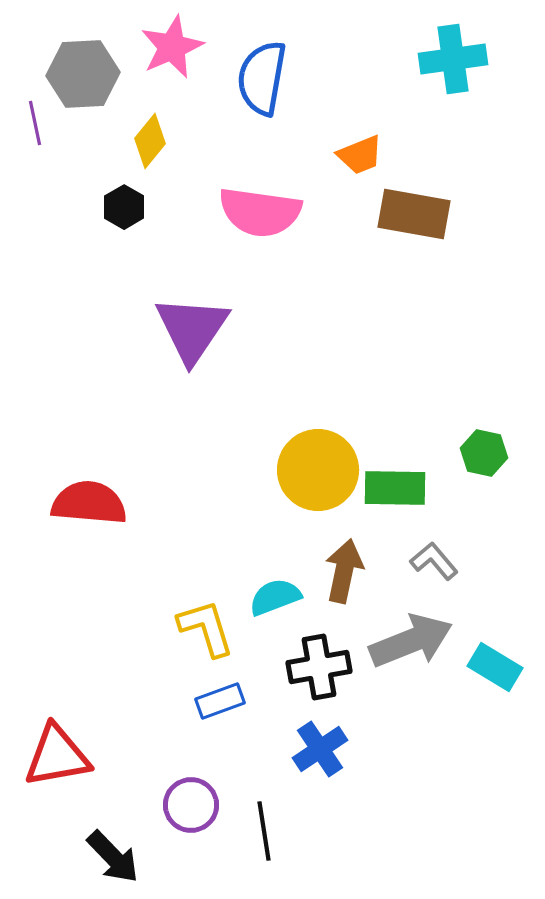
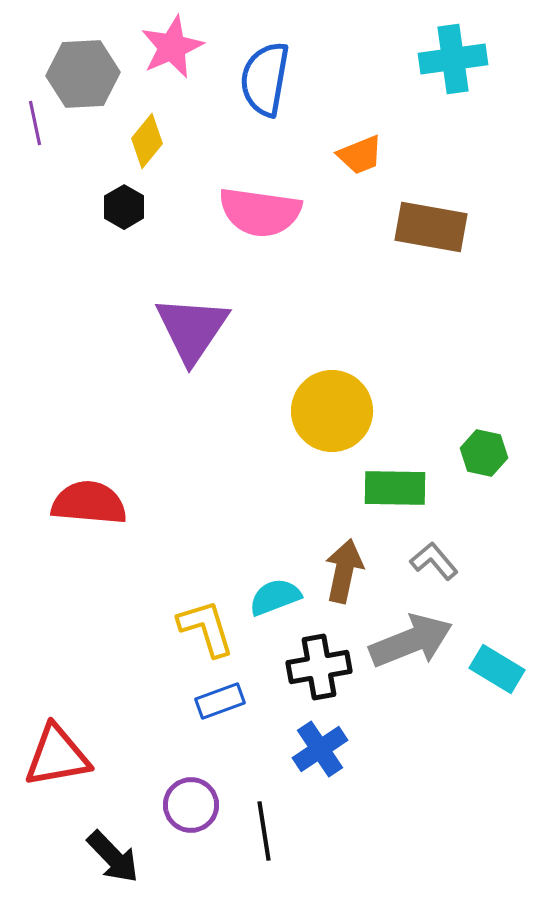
blue semicircle: moved 3 px right, 1 px down
yellow diamond: moved 3 px left
brown rectangle: moved 17 px right, 13 px down
yellow circle: moved 14 px right, 59 px up
cyan rectangle: moved 2 px right, 2 px down
